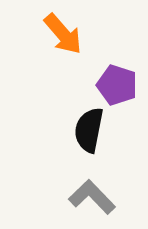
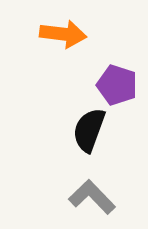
orange arrow: rotated 42 degrees counterclockwise
black semicircle: rotated 9 degrees clockwise
